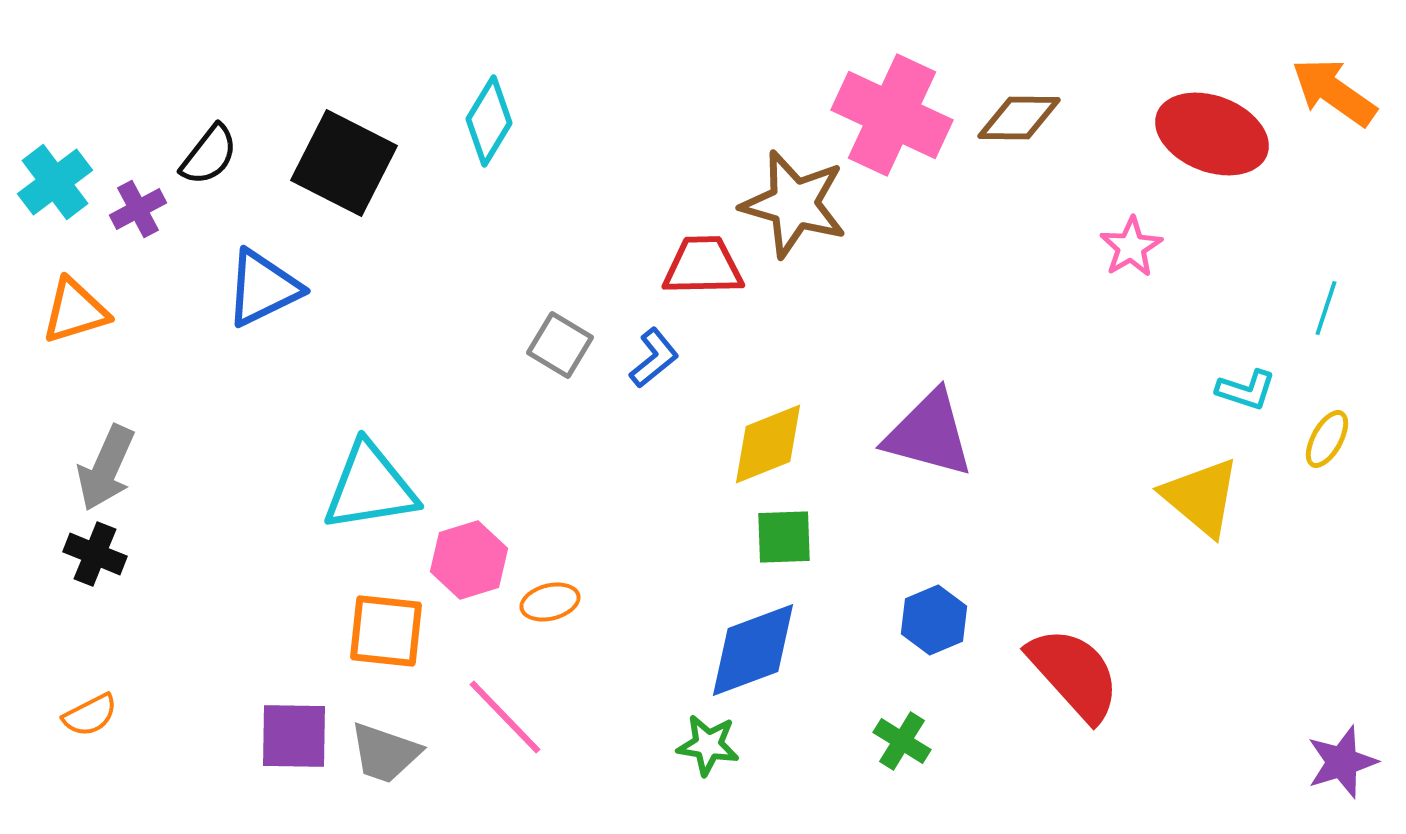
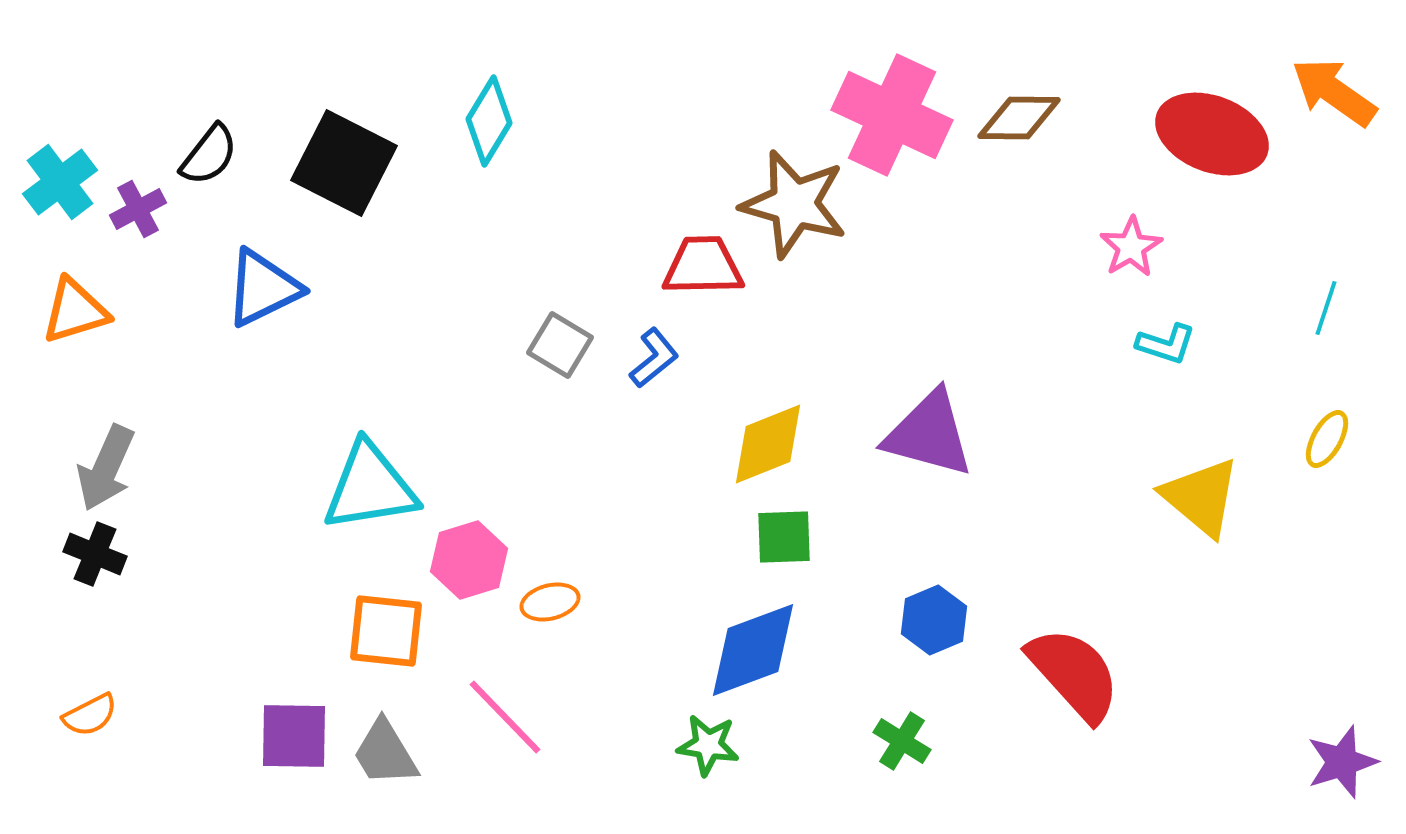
cyan cross: moved 5 px right
cyan L-shape: moved 80 px left, 46 px up
gray trapezoid: rotated 40 degrees clockwise
